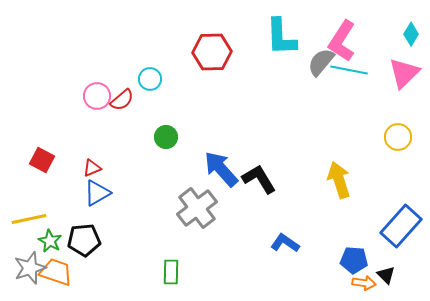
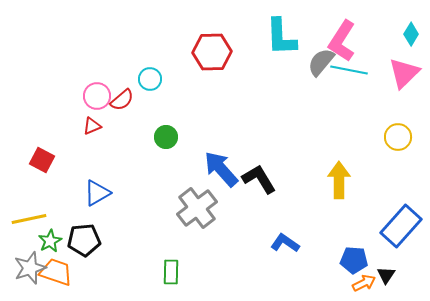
red triangle: moved 42 px up
yellow arrow: rotated 18 degrees clockwise
green star: rotated 15 degrees clockwise
black triangle: rotated 18 degrees clockwise
orange arrow: rotated 35 degrees counterclockwise
